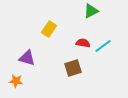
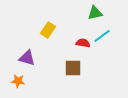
green triangle: moved 4 px right, 2 px down; rotated 14 degrees clockwise
yellow rectangle: moved 1 px left, 1 px down
cyan line: moved 1 px left, 10 px up
brown square: rotated 18 degrees clockwise
orange star: moved 2 px right
